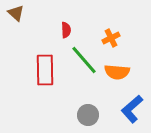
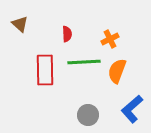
brown triangle: moved 4 px right, 11 px down
red semicircle: moved 1 px right, 4 px down
orange cross: moved 1 px left, 1 px down
green line: moved 2 px down; rotated 52 degrees counterclockwise
orange semicircle: moved 1 px up; rotated 105 degrees clockwise
